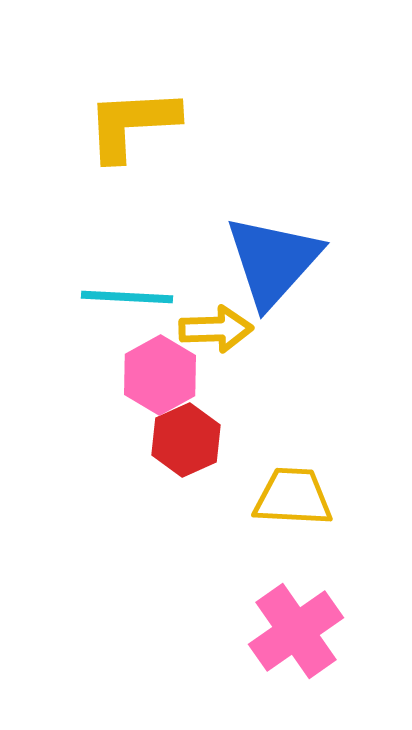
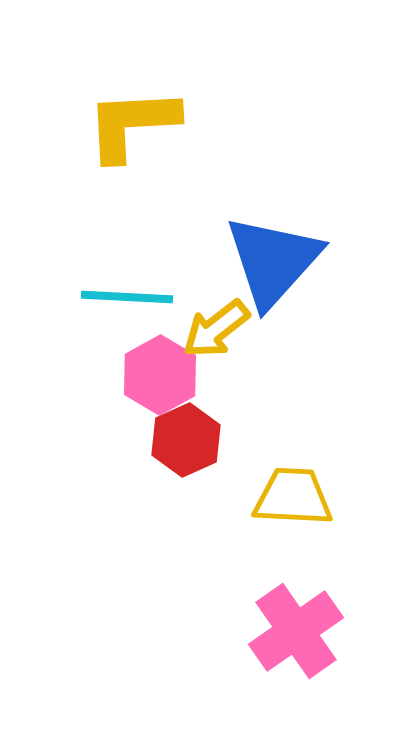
yellow arrow: rotated 144 degrees clockwise
